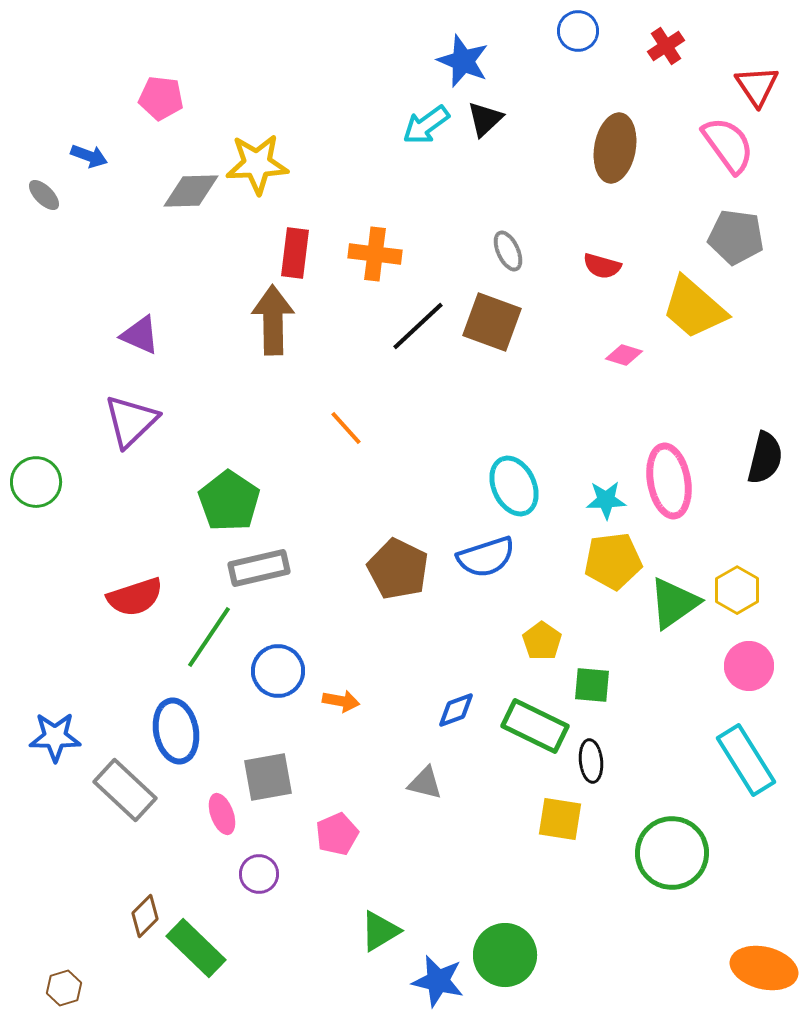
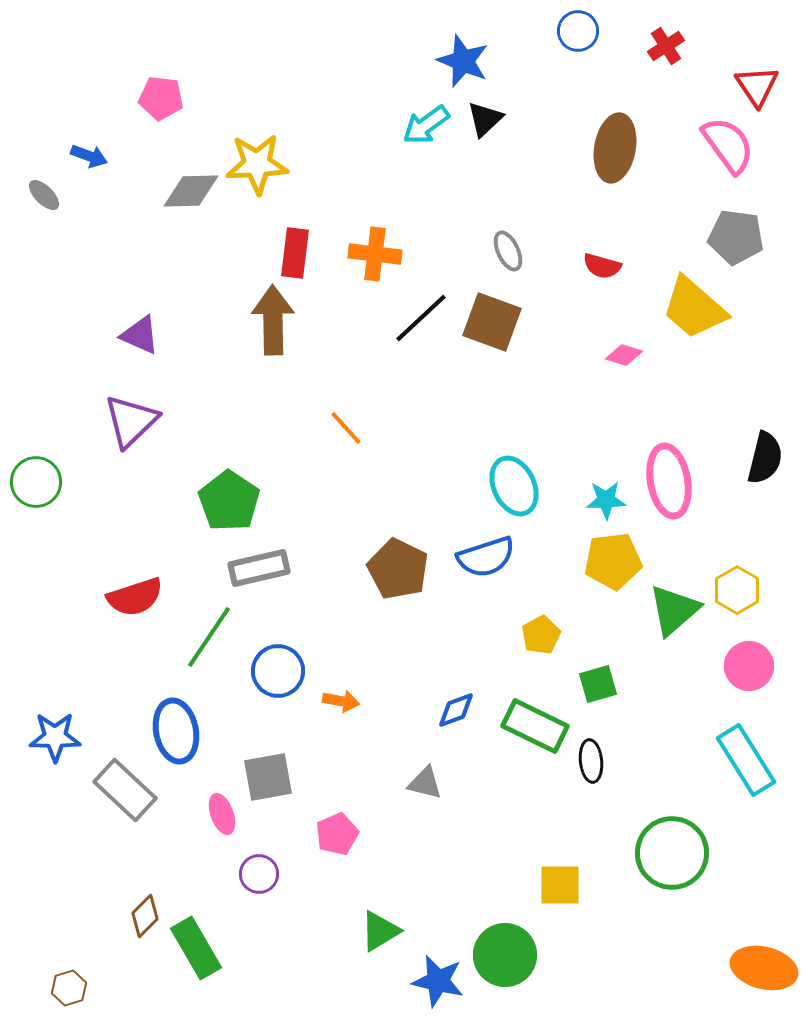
black line at (418, 326): moved 3 px right, 8 px up
green triangle at (674, 603): moved 7 px down; rotated 6 degrees counterclockwise
yellow pentagon at (542, 641): moved 1 px left, 6 px up; rotated 9 degrees clockwise
green square at (592, 685): moved 6 px right, 1 px up; rotated 21 degrees counterclockwise
yellow square at (560, 819): moved 66 px down; rotated 9 degrees counterclockwise
green rectangle at (196, 948): rotated 16 degrees clockwise
brown hexagon at (64, 988): moved 5 px right
